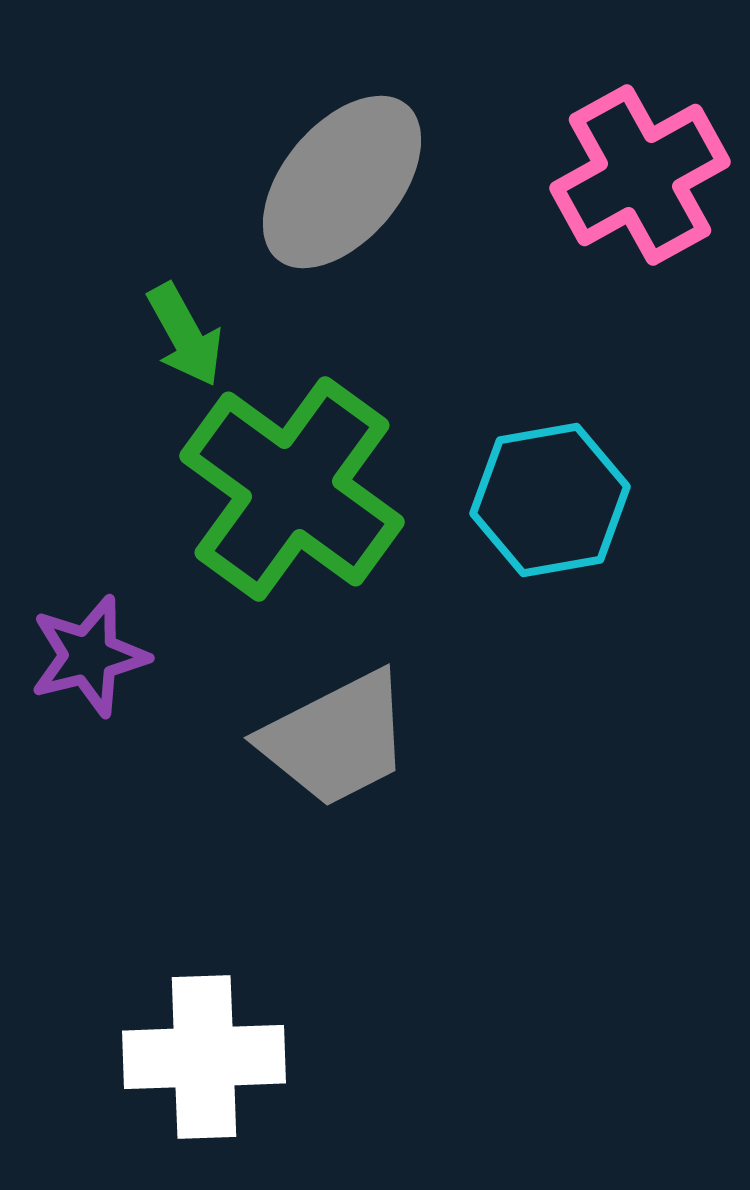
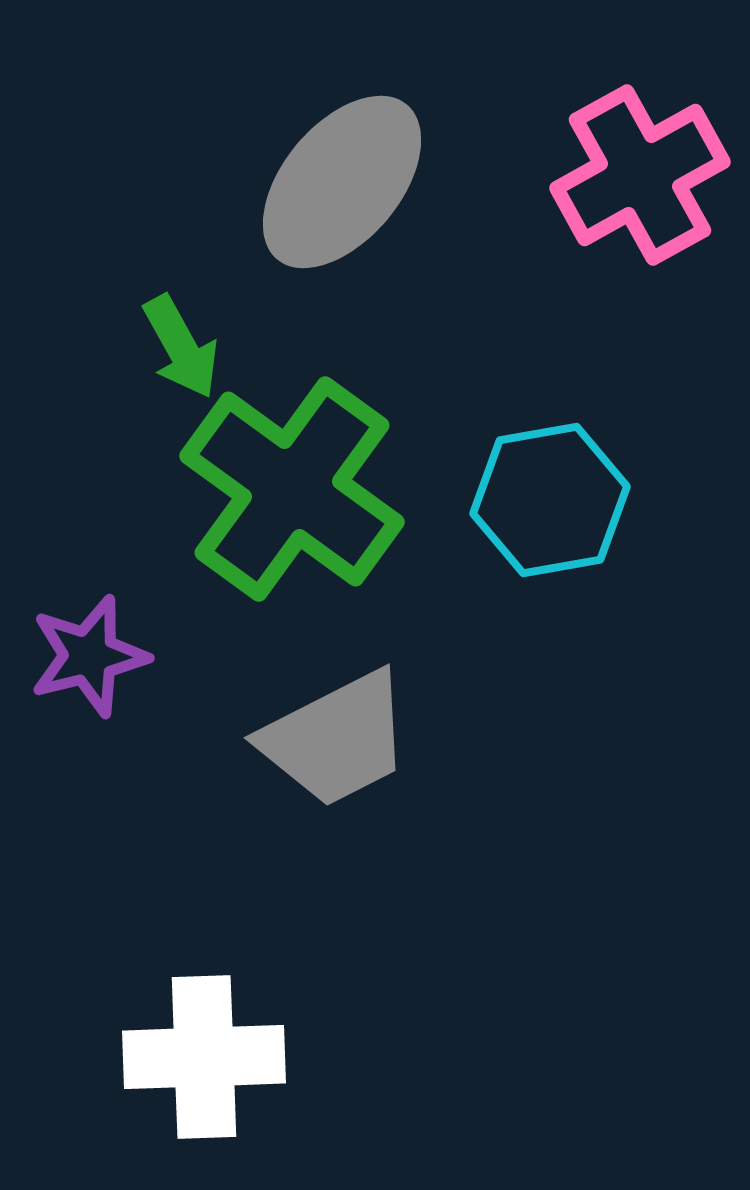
green arrow: moved 4 px left, 12 px down
